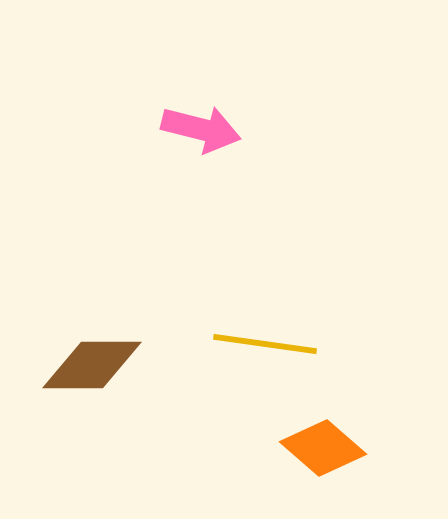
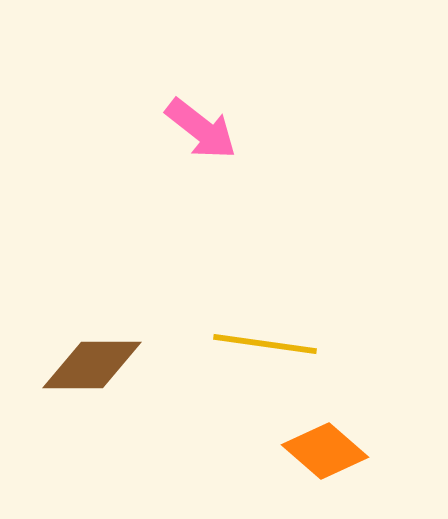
pink arrow: rotated 24 degrees clockwise
orange diamond: moved 2 px right, 3 px down
